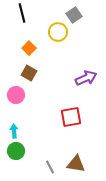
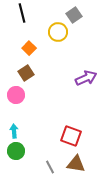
brown square: moved 3 px left; rotated 28 degrees clockwise
red square: moved 19 px down; rotated 30 degrees clockwise
